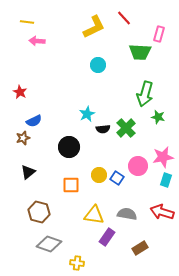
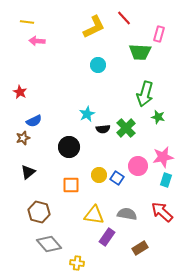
red arrow: rotated 25 degrees clockwise
gray diamond: rotated 30 degrees clockwise
